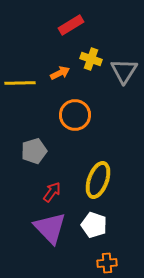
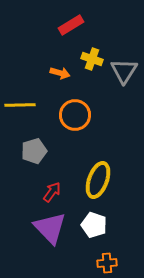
yellow cross: moved 1 px right
orange arrow: rotated 42 degrees clockwise
yellow line: moved 22 px down
